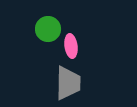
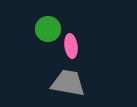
gray trapezoid: rotated 81 degrees counterclockwise
